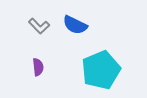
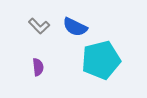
blue semicircle: moved 2 px down
cyan pentagon: moved 10 px up; rotated 9 degrees clockwise
